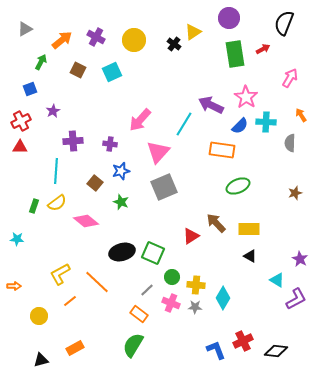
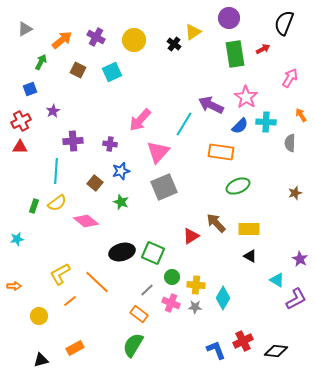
orange rectangle at (222, 150): moved 1 px left, 2 px down
cyan star at (17, 239): rotated 16 degrees counterclockwise
